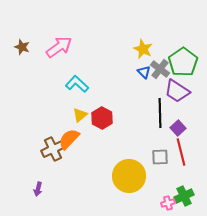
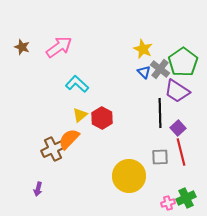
green cross: moved 2 px right, 2 px down
